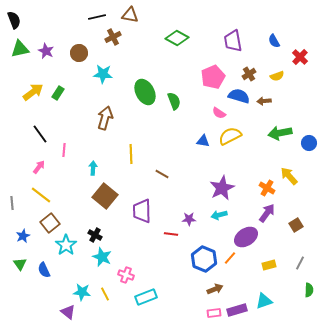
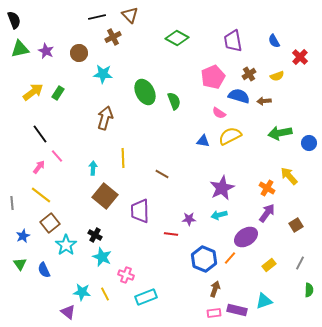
brown triangle at (130, 15): rotated 36 degrees clockwise
pink line at (64, 150): moved 7 px left, 6 px down; rotated 48 degrees counterclockwise
yellow line at (131, 154): moved 8 px left, 4 px down
purple trapezoid at (142, 211): moved 2 px left
yellow rectangle at (269, 265): rotated 24 degrees counterclockwise
brown arrow at (215, 289): rotated 49 degrees counterclockwise
purple rectangle at (237, 310): rotated 30 degrees clockwise
